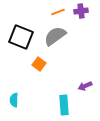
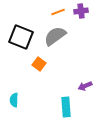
cyan rectangle: moved 2 px right, 2 px down
